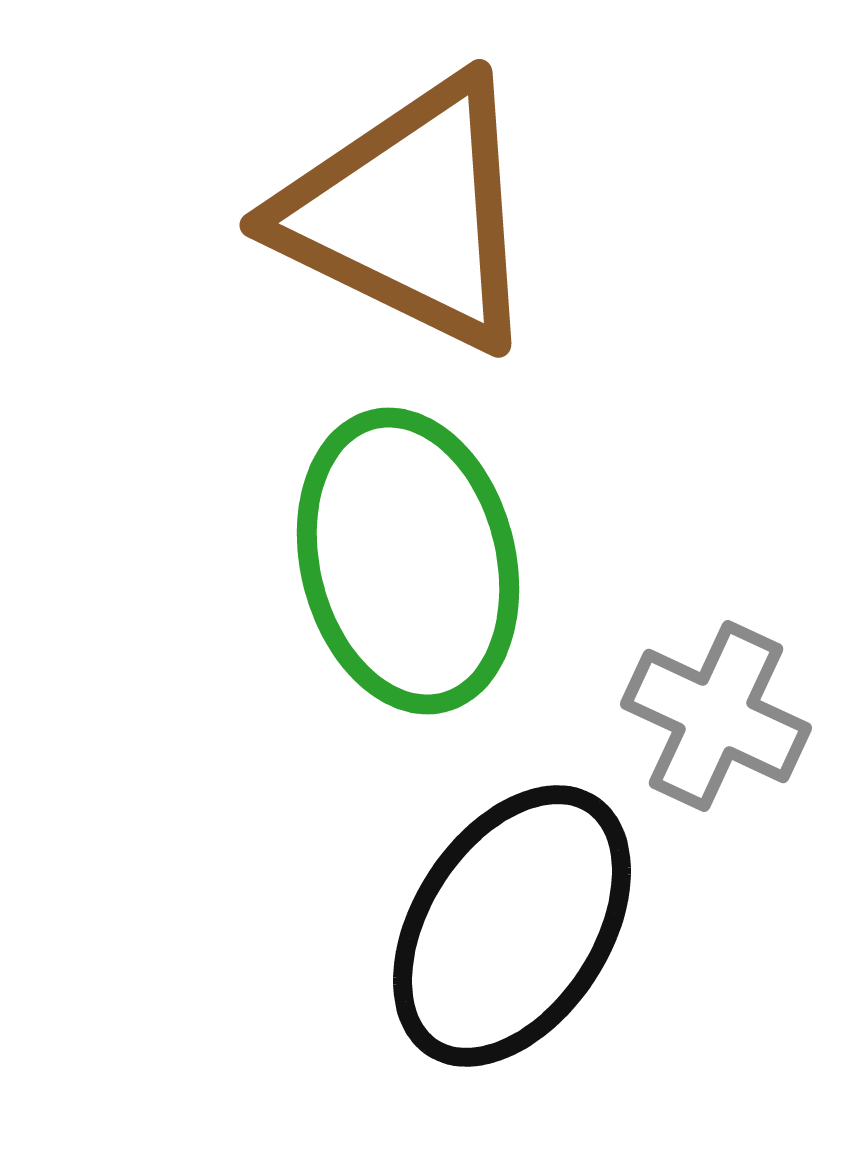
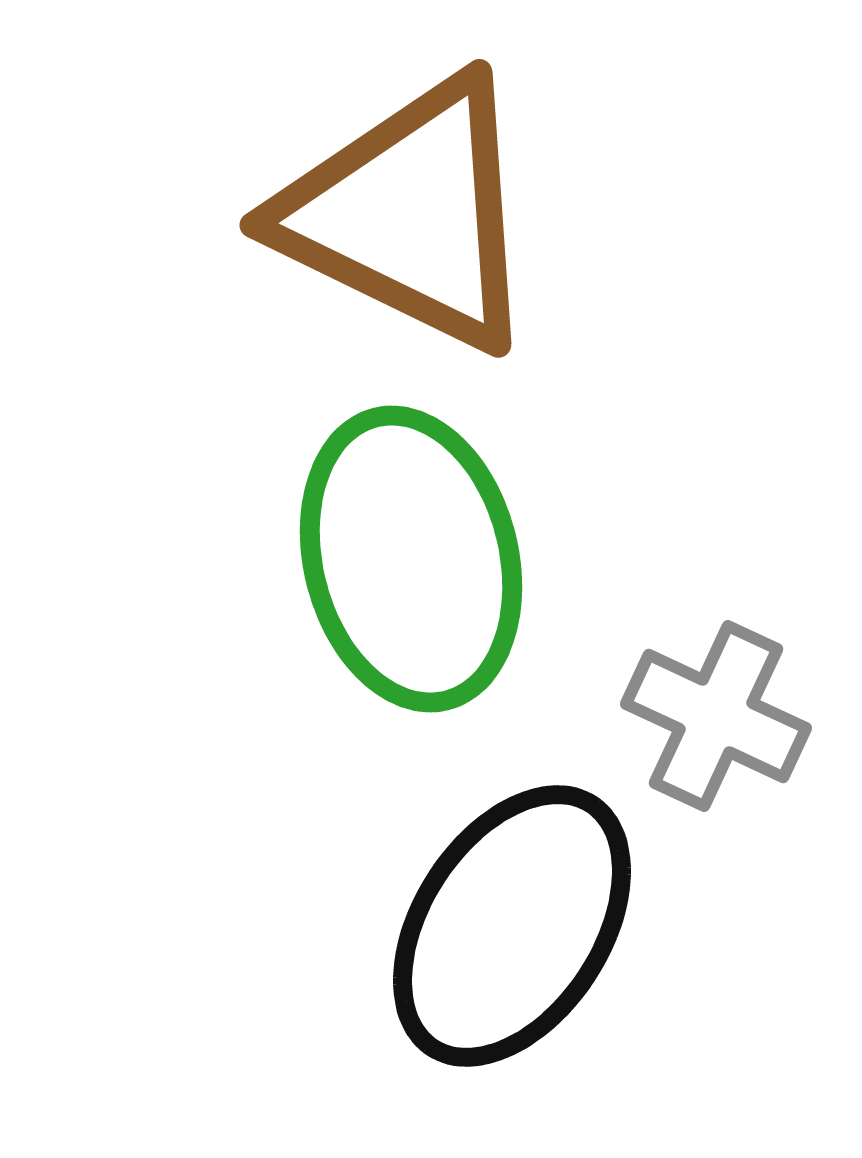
green ellipse: moved 3 px right, 2 px up
